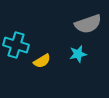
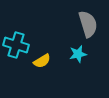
gray semicircle: rotated 88 degrees counterclockwise
